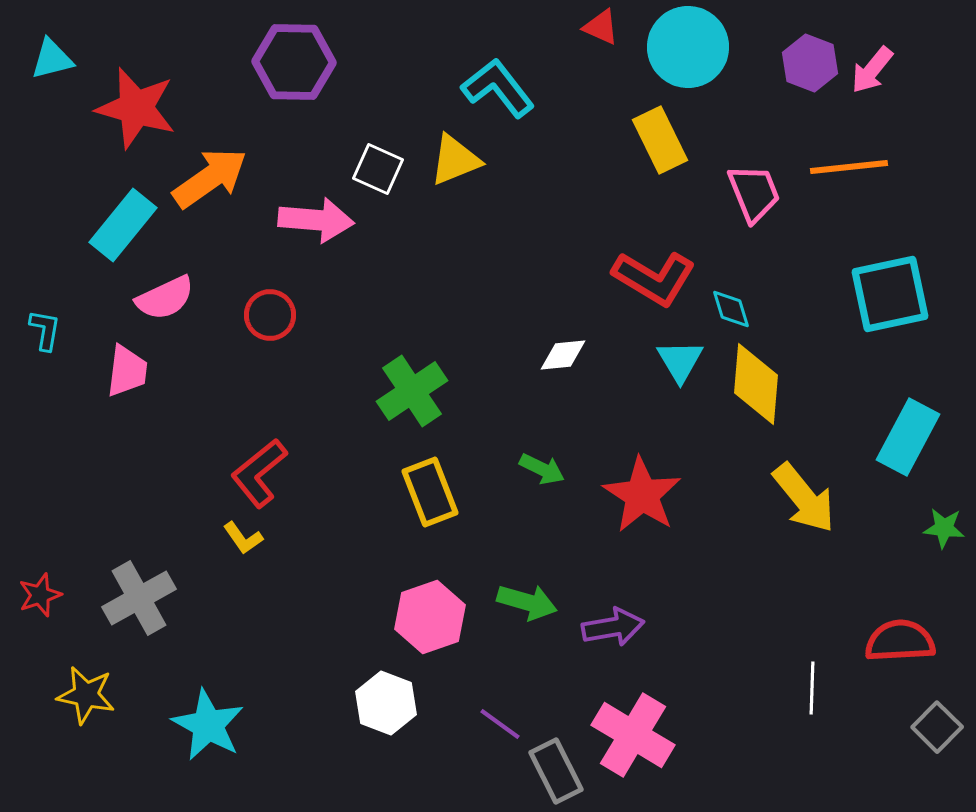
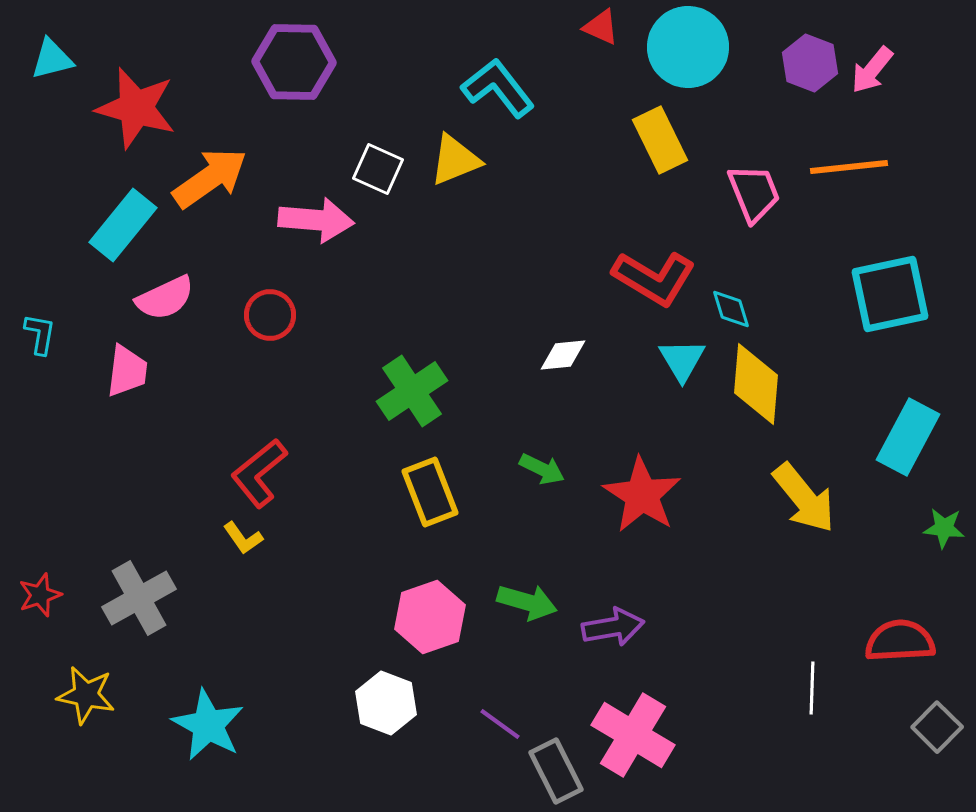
cyan L-shape at (45, 330): moved 5 px left, 4 px down
cyan triangle at (680, 361): moved 2 px right, 1 px up
